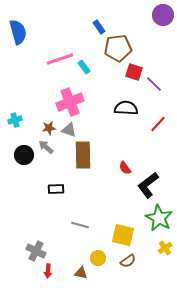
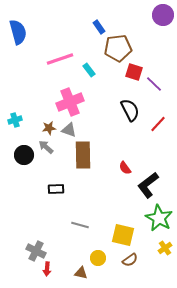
cyan rectangle: moved 5 px right, 3 px down
black semicircle: moved 4 px right, 2 px down; rotated 60 degrees clockwise
brown semicircle: moved 2 px right, 1 px up
red arrow: moved 1 px left, 2 px up
